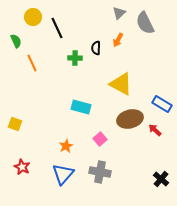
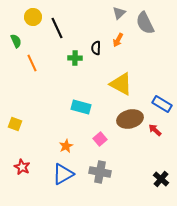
blue triangle: rotated 20 degrees clockwise
